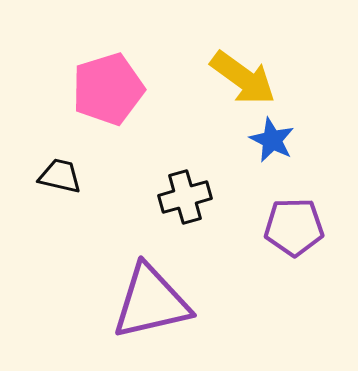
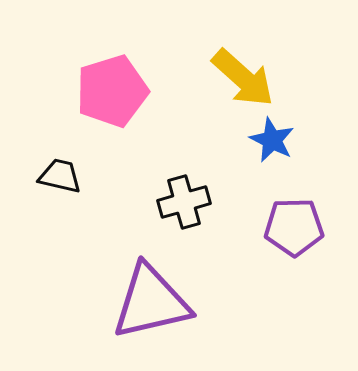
yellow arrow: rotated 6 degrees clockwise
pink pentagon: moved 4 px right, 2 px down
black cross: moved 1 px left, 5 px down
